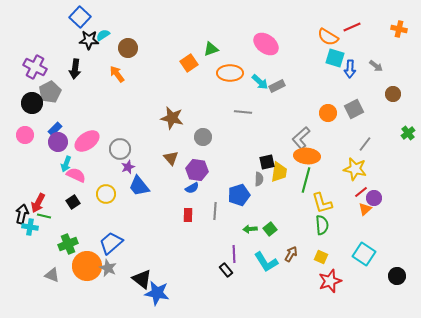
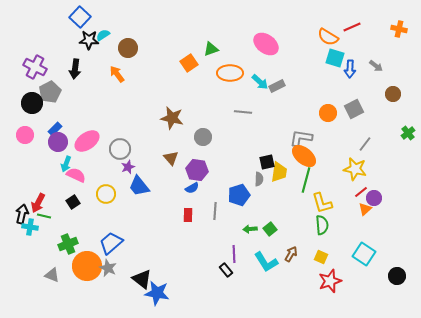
gray L-shape at (301, 138): rotated 50 degrees clockwise
orange ellipse at (307, 156): moved 3 px left; rotated 35 degrees clockwise
